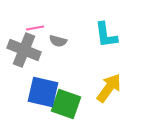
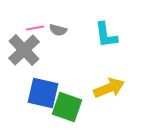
gray semicircle: moved 11 px up
gray cross: rotated 24 degrees clockwise
yellow arrow: rotated 32 degrees clockwise
blue square: moved 1 px down
green square: moved 1 px right, 3 px down
